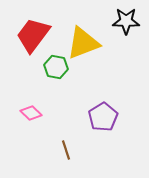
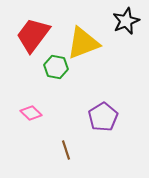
black star: rotated 24 degrees counterclockwise
